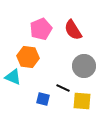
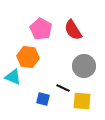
pink pentagon: rotated 20 degrees counterclockwise
